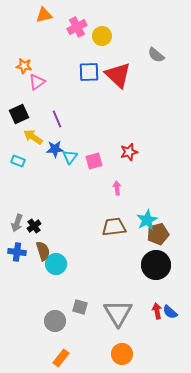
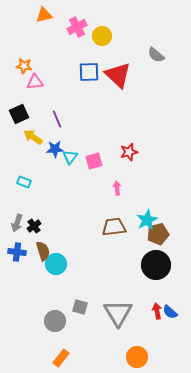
pink triangle: moved 2 px left; rotated 30 degrees clockwise
cyan rectangle: moved 6 px right, 21 px down
orange circle: moved 15 px right, 3 px down
